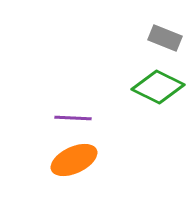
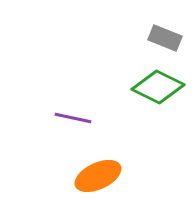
purple line: rotated 9 degrees clockwise
orange ellipse: moved 24 px right, 16 px down
